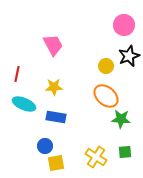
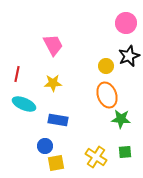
pink circle: moved 2 px right, 2 px up
yellow star: moved 1 px left, 4 px up
orange ellipse: moved 1 px right, 1 px up; rotated 30 degrees clockwise
blue rectangle: moved 2 px right, 3 px down
